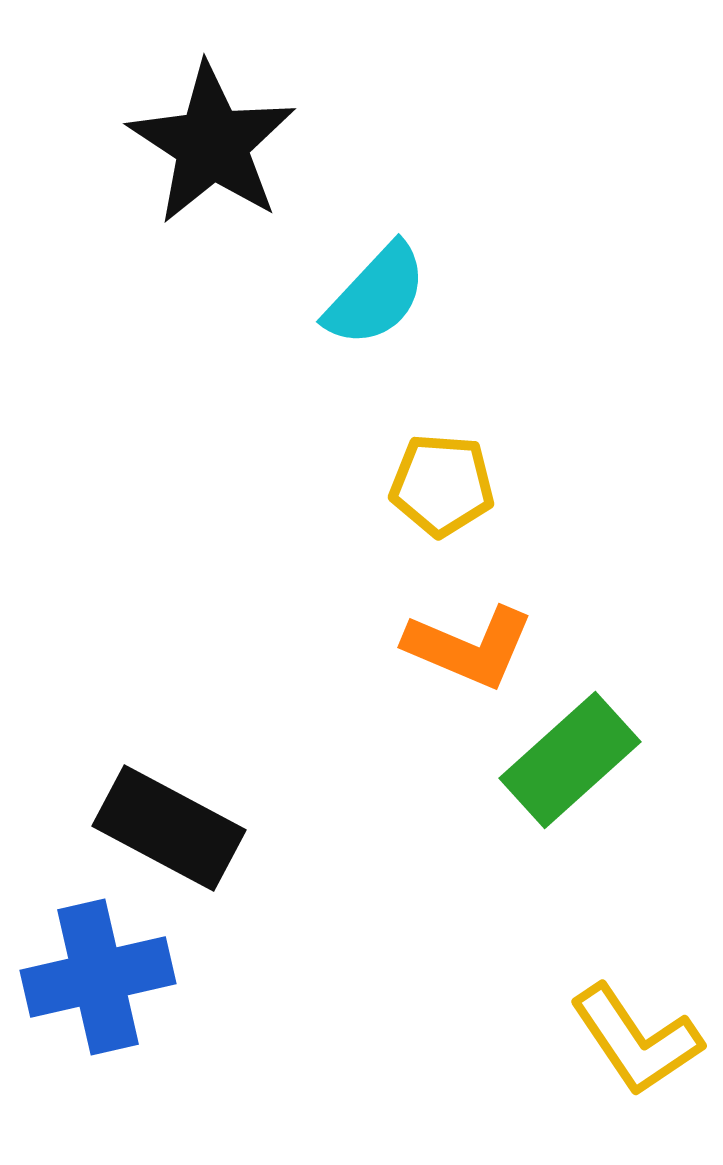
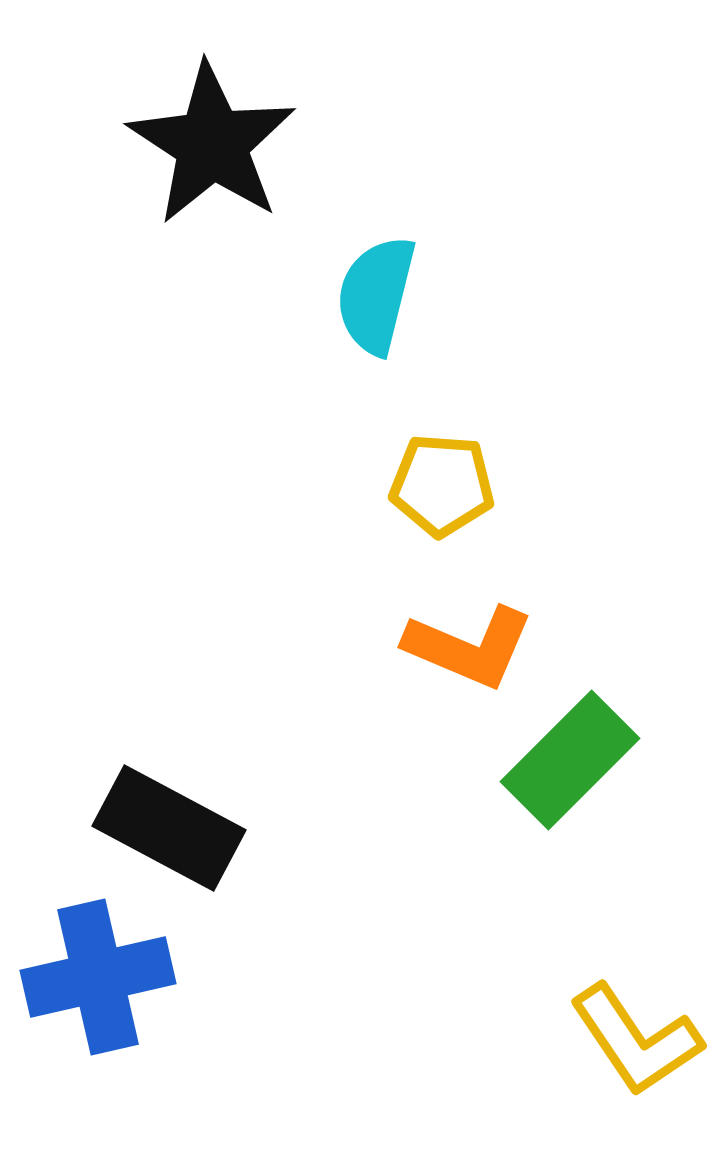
cyan semicircle: rotated 151 degrees clockwise
green rectangle: rotated 3 degrees counterclockwise
